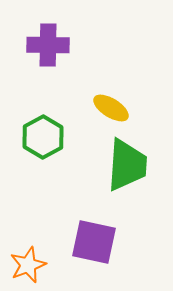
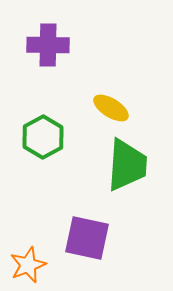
purple square: moved 7 px left, 4 px up
